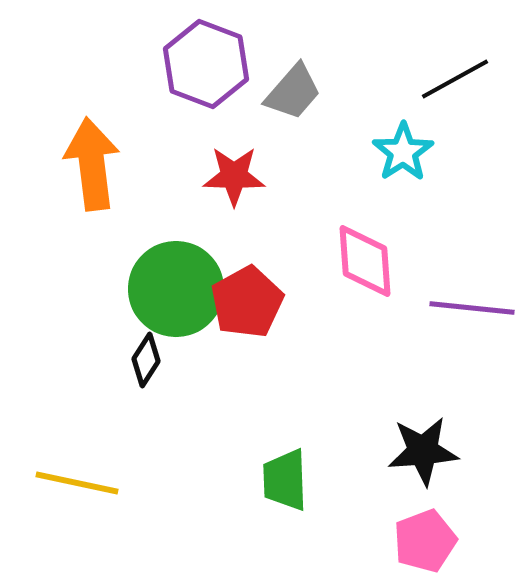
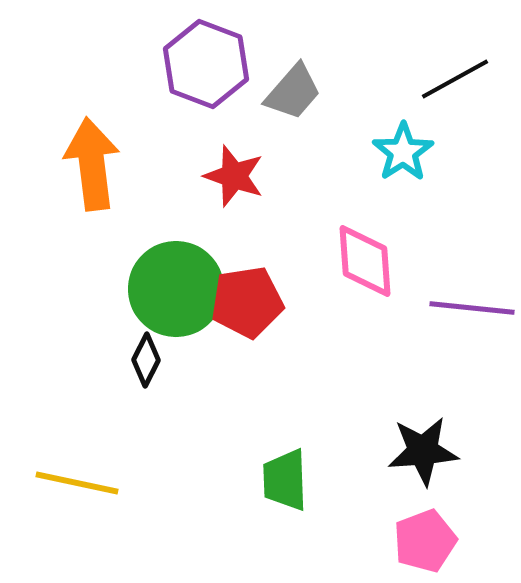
red star: rotated 18 degrees clockwise
red pentagon: rotated 20 degrees clockwise
black diamond: rotated 6 degrees counterclockwise
